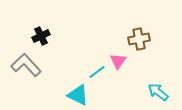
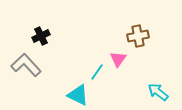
brown cross: moved 1 px left, 3 px up
pink triangle: moved 2 px up
cyan line: rotated 18 degrees counterclockwise
